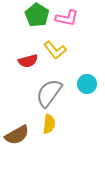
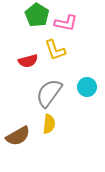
pink L-shape: moved 1 px left, 5 px down
yellow L-shape: rotated 20 degrees clockwise
cyan circle: moved 3 px down
brown semicircle: moved 1 px right, 1 px down
